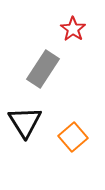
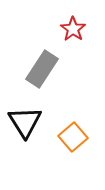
gray rectangle: moved 1 px left
